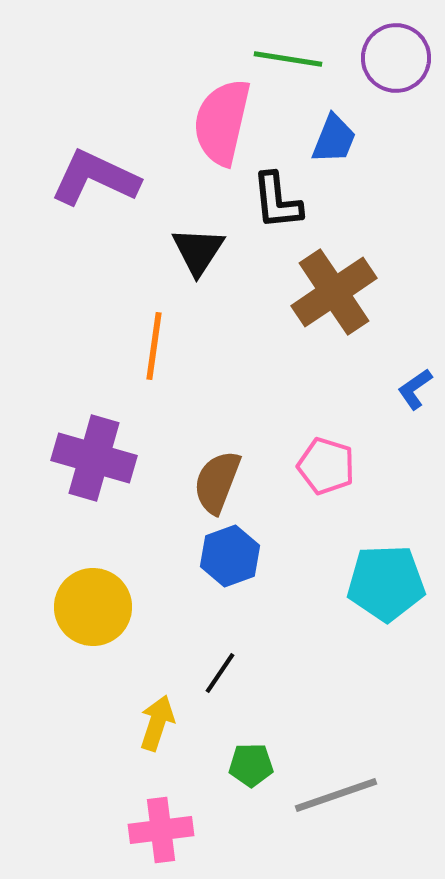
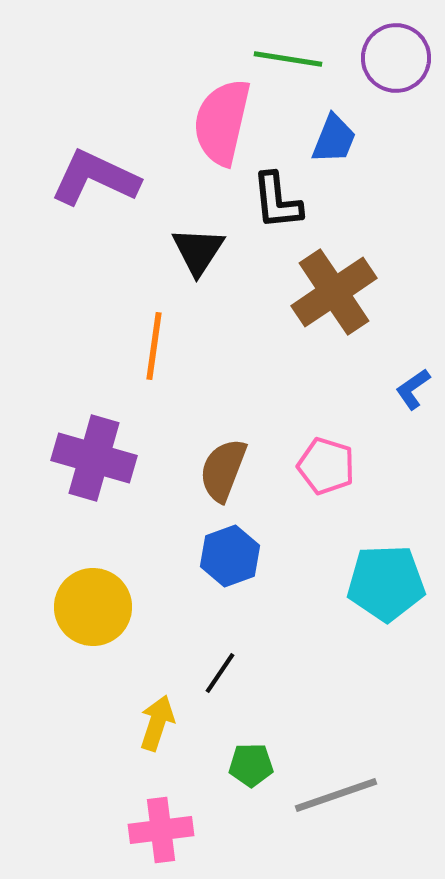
blue L-shape: moved 2 px left
brown semicircle: moved 6 px right, 12 px up
